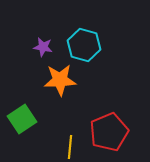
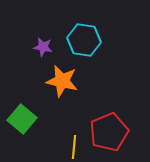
cyan hexagon: moved 5 px up; rotated 8 degrees counterclockwise
orange star: moved 2 px right, 1 px down; rotated 16 degrees clockwise
green square: rotated 16 degrees counterclockwise
yellow line: moved 4 px right
